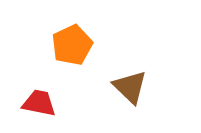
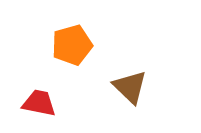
orange pentagon: rotated 9 degrees clockwise
